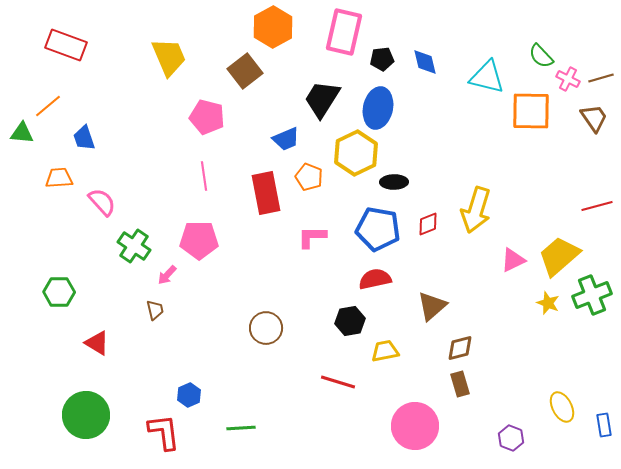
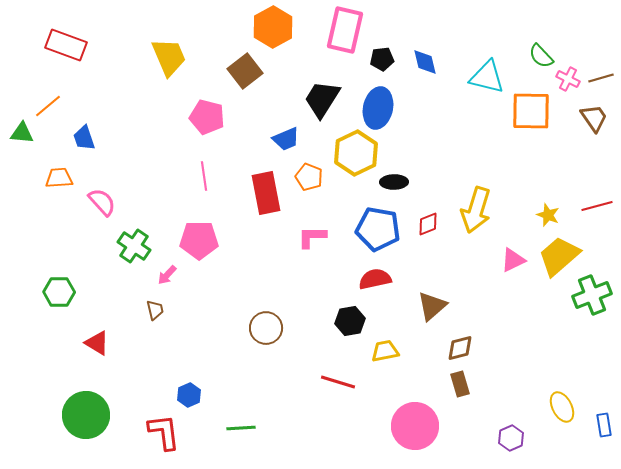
pink rectangle at (344, 32): moved 1 px right, 2 px up
yellow star at (548, 303): moved 88 px up
purple hexagon at (511, 438): rotated 15 degrees clockwise
